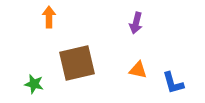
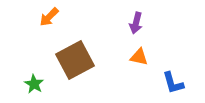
orange arrow: rotated 135 degrees counterclockwise
brown square: moved 2 px left, 3 px up; rotated 15 degrees counterclockwise
orange triangle: moved 1 px right, 13 px up
green star: rotated 18 degrees clockwise
